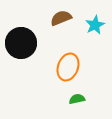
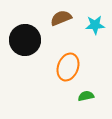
cyan star: rotated 24 degrees clockwise
black circle: moved 4 px right, 3 px up
green semicircle: moved 9 px right, 3 px up
